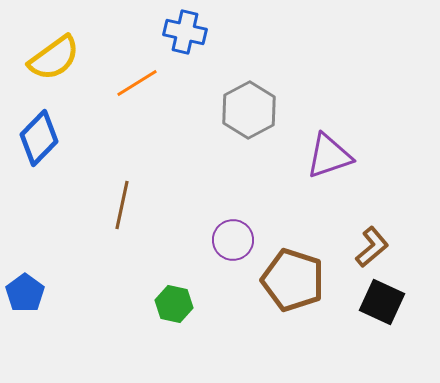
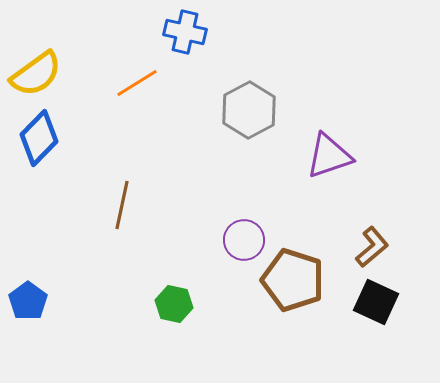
yellow semicircle: moved 18 px left, 16 px down
purple circle: moved 11 px right
blue pentagon: moved 3 px right, 8 px down
black square: moved 6 px left
